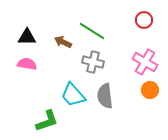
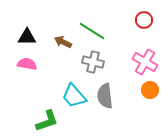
cyan trapezoid: moved 1 px right, 1 px down
